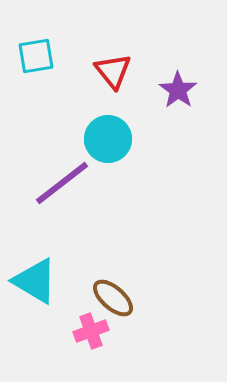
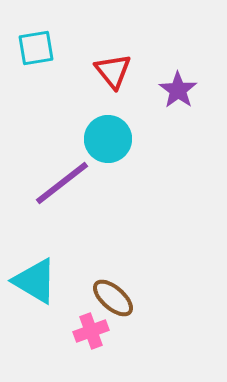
cyan square: moved 8 px up
